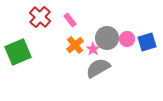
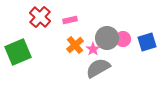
pink rectangle: rotated 64 degrees counterclockwise
pink circle: moved 4 px left
